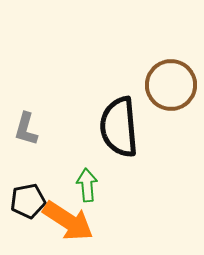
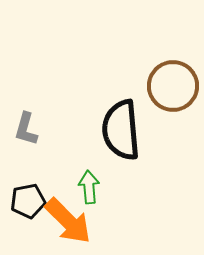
brown circle: moved 2 px right, 1 px down
black semicircle: moved 2 px right, 3 px down
green arrow: moved 2 px right, 2 px down
orange arrow: rotated 12 degrees clockwise
